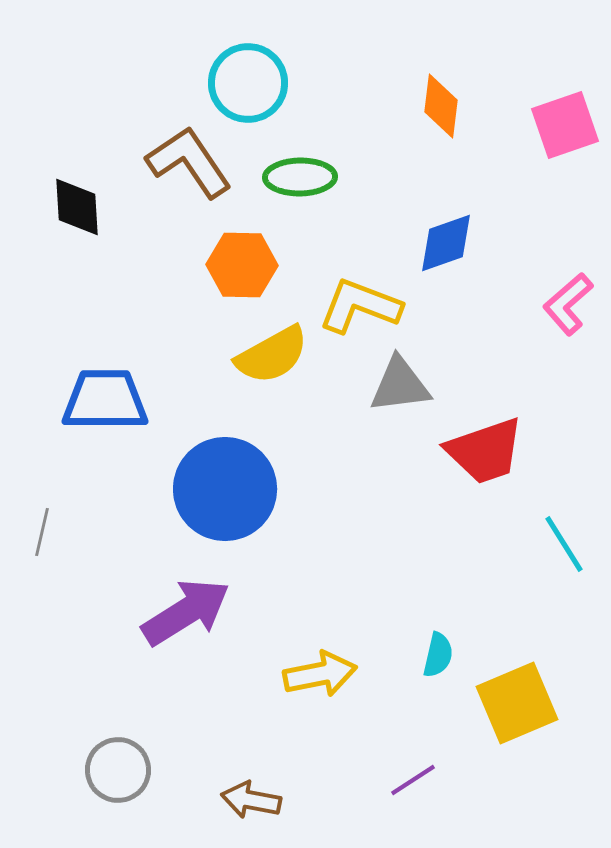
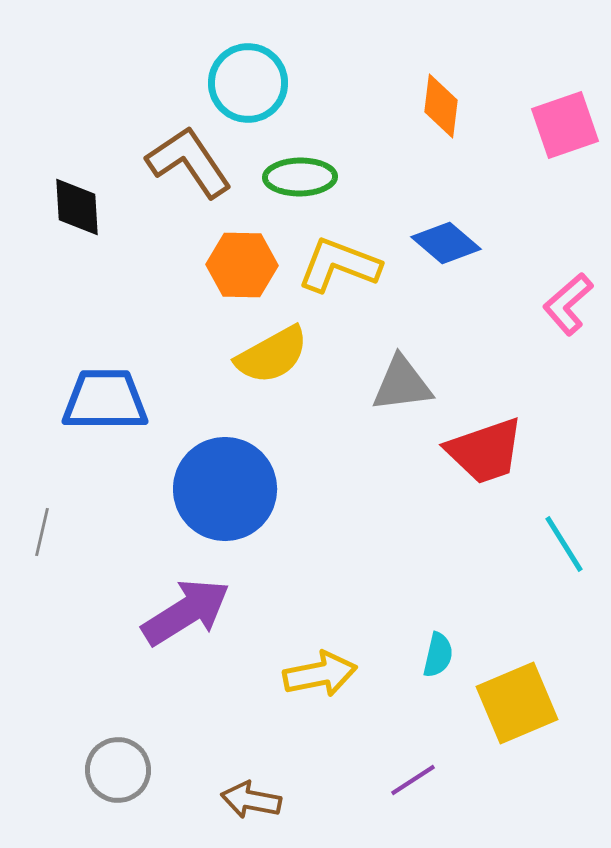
blue diamond: rotated 60 degrees clockwise
yellow L-shape: moved 21 px left, 41 px up
gray triangle: moved 2 px right, 1 px up
